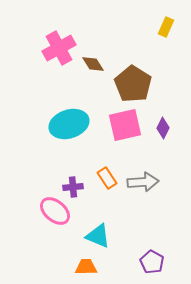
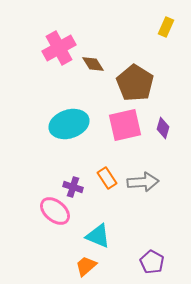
brown pentagon: moved 2 px right, 1 px up
purple diamond: rotated 10 degrees counterclockwise
purple cross: rotated 24 degrees clockwise
orange trapezoid: moved 1 px up; rotated 40 degrees counterclockwise
